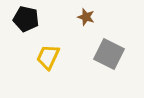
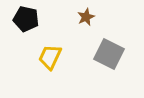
brown star: rotated 30 degrees clockwise
yellow trapezoid: moved 2 px right
